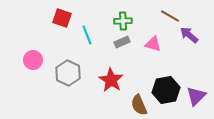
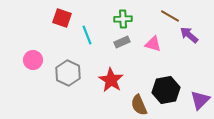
green cross: moved 2 px up
purple triangle: moved 4 px right, 4 px down
